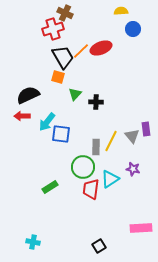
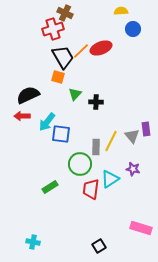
green circle: moved 3 px left, 3 px up
pink rectangle: rotated 20 degrees clockwise
